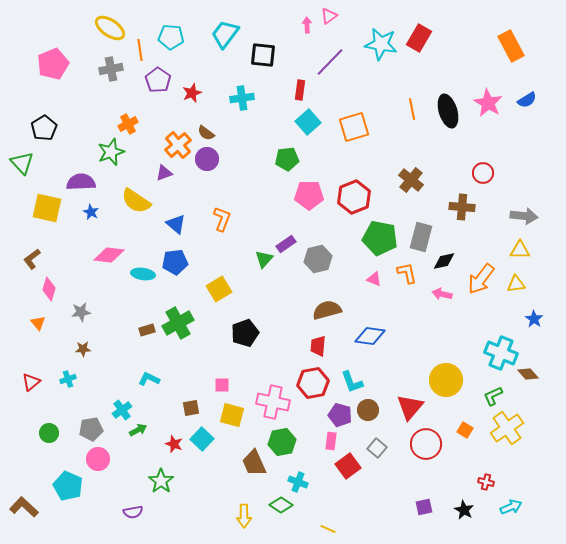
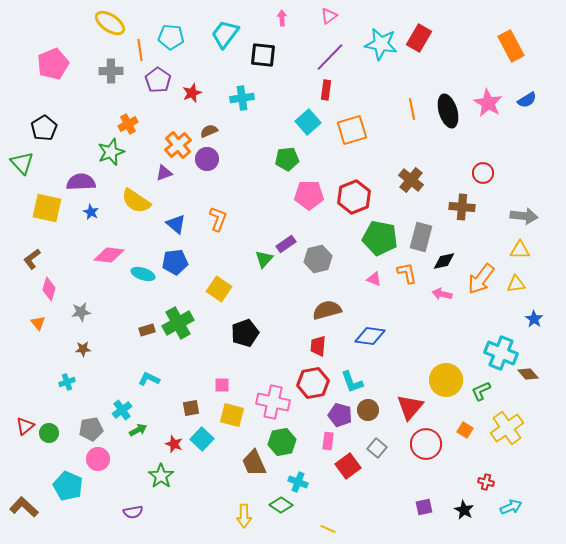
pink arrow at (307, 25): moved 25 px left, 7 px up
yellow ellipse at (110, 28): moved 5 px up
purple line at (330, 62): moved 5 px up
gray cross at (111, 69): moved 2 px down; rotated 10 degrees clockwise
red rectangle at (300, 90): moved 26 px right
orange square at (354, 127): moved 2 px left, 3 px down
brown semicircle at (206, 133): moved 3 px right, 2 px up; rotated 120 degrees clockwise
orange L-shape at (222, 219): moved 4 px left
cyan ellipse at (143, 274): rotated 10 degrees clockwise
yellow square at (219, 289): rotated 25 degrees counterclockwise
cyan cross at (68, 379): moved 1 px left, 3 px down
red triangle at (31, 382): moved 6 px left, 44 px down
green L-shape at (493, 396): moved 12 px left, 5 px up
pink rectangle at (331, 441): moved 3 px left
green star at (161, 481): moved 5 px up
